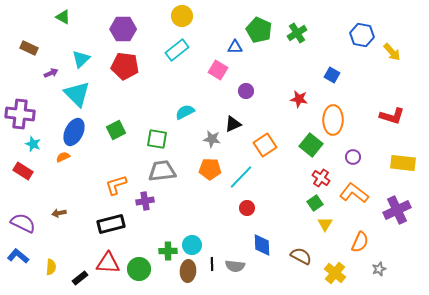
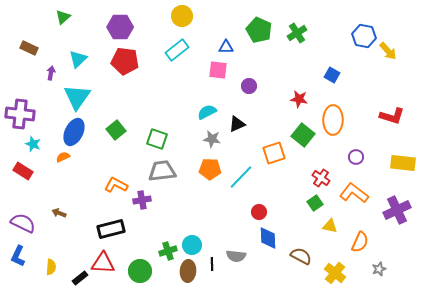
green triangle at (63, 17): rotated 49 degrees clockwise
purple hexagon at (123, 29): moved 3 px left, 2 px up
blue hexagon at (362, 35): moved 2 px right, 1 px down
blue triangle at (235, 47): moved 9 px left
yellow arrow at (392, 52): moved 4 px left, 1 px up
cyan triangle at (81, 59): moved 3 px left
red pentagon at (125, 66): moved 5 px up
pink square at (218, 70): rotated 24 degrees counterclockwise
purple arrow at (51, 73): rotated 56 degrees counterclockwise
purple circle at (246, 91): moved 3 px right, 5 px up
cyan triangle at (77, 94): moved 3 px down; rotated 20 degrees clockwise
cyan semicircle at (185, 112): moved 22 px right
black triangle at (233, 124): moved 4 px right
green square at (116, 130): rotated 12 degrees counterclockwise
green square at (157, 139): rotated 10 degrees clockwise
orange square at (265, 145): moved 9 px right, 8 px down; rotated 15 degrees clockwise
green square at (311, 145): moved 8 px left, 10 px up
purple circle at (353, 157): moved 3 px right
orange L-shape at (116, 185): rotated 45 degrees clockwise
purple cross at (145, 201): moved 3 px left, 1 px up
red circle at (247, 208): moved 12 px right, 4 px down
brown arrow at (59, 213): rotated 32 degrees clockwise
black rectangle at (111, 224): moved 5 px down
yellow triangle at (325, 224): moved 5 px right, 2 px down; rotated 49 degrees counterclockwise
blue diamond at (262, 245): moved 6 px right, 7 px up
green cross at (168, 251): rotated 18 degrees counterclockwise
blue L-shape at (18, 256): rotated 105 degrees counterclockwise
red triangle at (108, 263): moved 5 px left
gray semicircle at (235, 266): moved 1 px right, 10 px up
green circle at (139, 269): moved 1 px right, 2 px down
